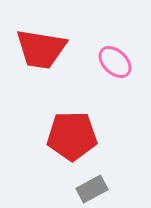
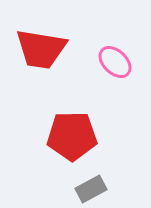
gray rectangle: moved 1 px left
